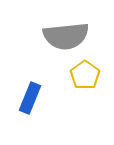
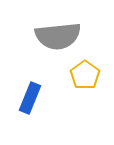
gray semicircle: moved 8 px left
